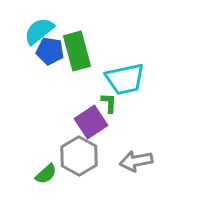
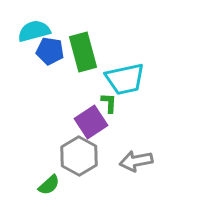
cyan semicircle: moved 5 px left; rotated 24 degrees clockwise
green rectangle: moved 6 px right, 1 px down
green semicircle: moved 3 px right, 11 px down
